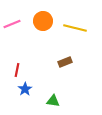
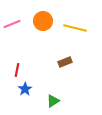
green triangle: rotated 40 degrees counterclockwise
